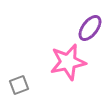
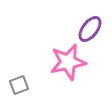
purple ellipse: moved 1 px down
